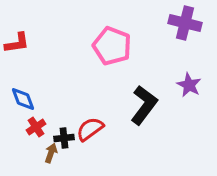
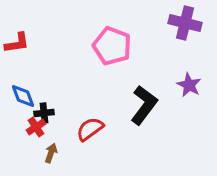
blue diamond: moved 3 px up
black cross: moved 20 px left, 25 px up
